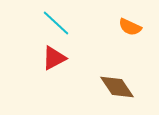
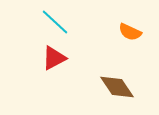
cyan line: moved 1 px left, 1 px up
orange semicircle: moved 5 px down
